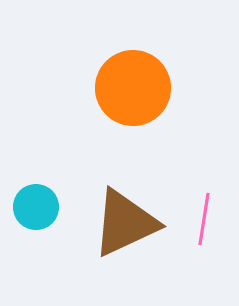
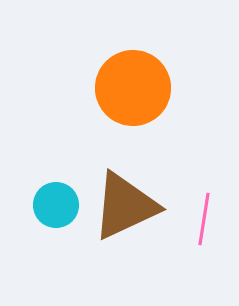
cyan circle: moved 20 px right, 2 px up
brown triangle: moved 17 px up
